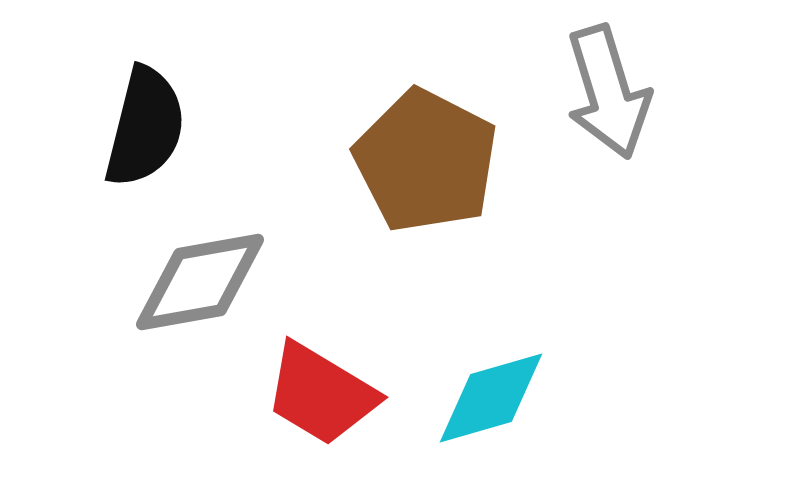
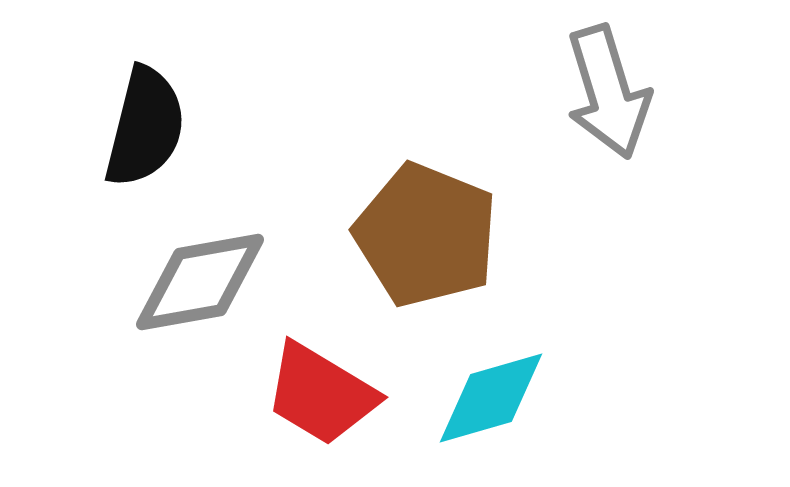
brown pentagon: moved 74 px down; rotated 5 degrees counterclockwise
